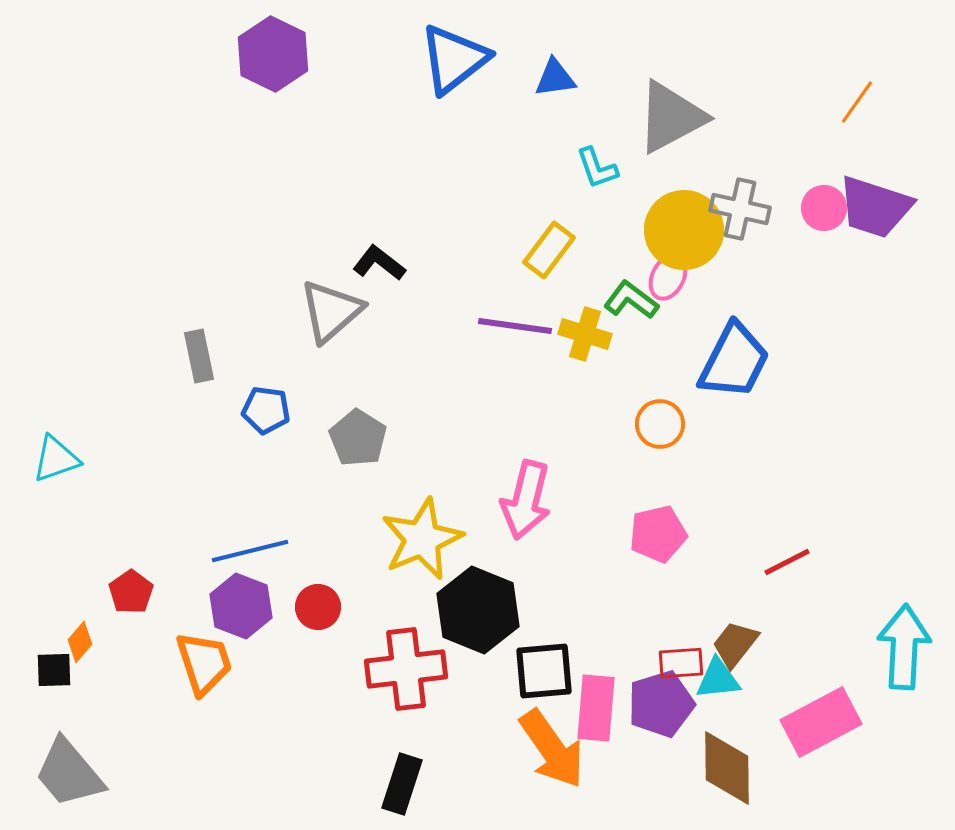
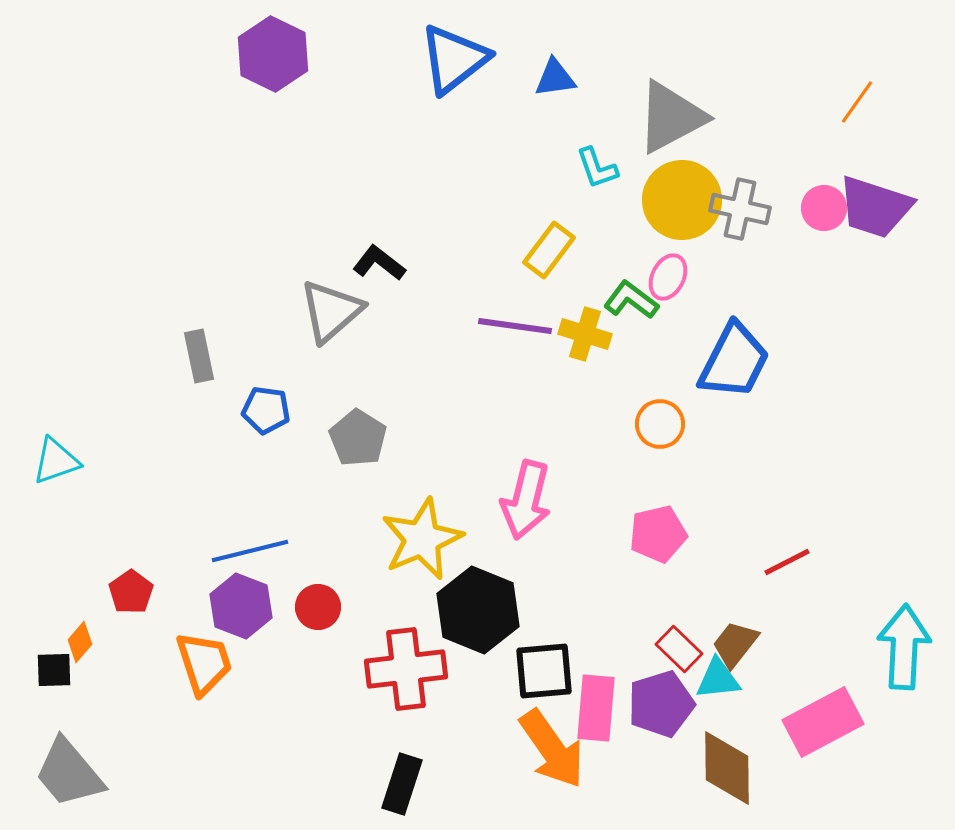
yellow circle at (684, 230): moved 2 px left, 30 px up
cyan triangle at (56, 459): moved 2 px down
red rectangle at (681, 663): moved 2 px left, 14 px up; rotated 48 degrees clockwise
pink rectangle at (821, 722): moved 2 px right
